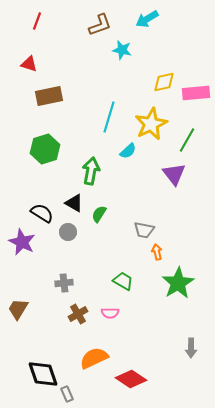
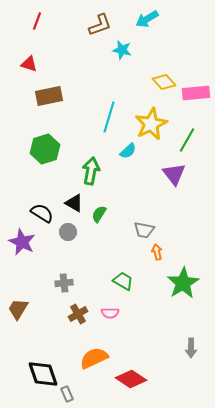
yellow diamond: rotated 60 degrees clockwise
green star: moved 5 px right
